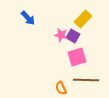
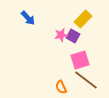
pink star: rotated 24 degrees counterclockwise
pink square: moved 3 px right, 3 px down
brown line: rotated 35 degrees clockwise
orange semicircle: moved 1 px up
